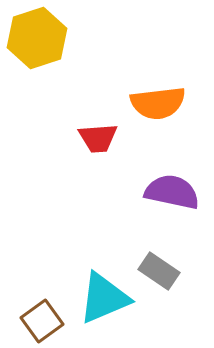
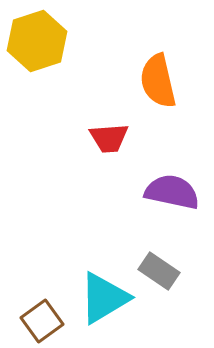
yellow hexagon: moved 3 px down
orange semicircle: moved 22 px up; rotated 84 degrees clockwise
red trapezoid: moved 11 px right
cyan triangle: rotated 8 degrees counterclockwise
